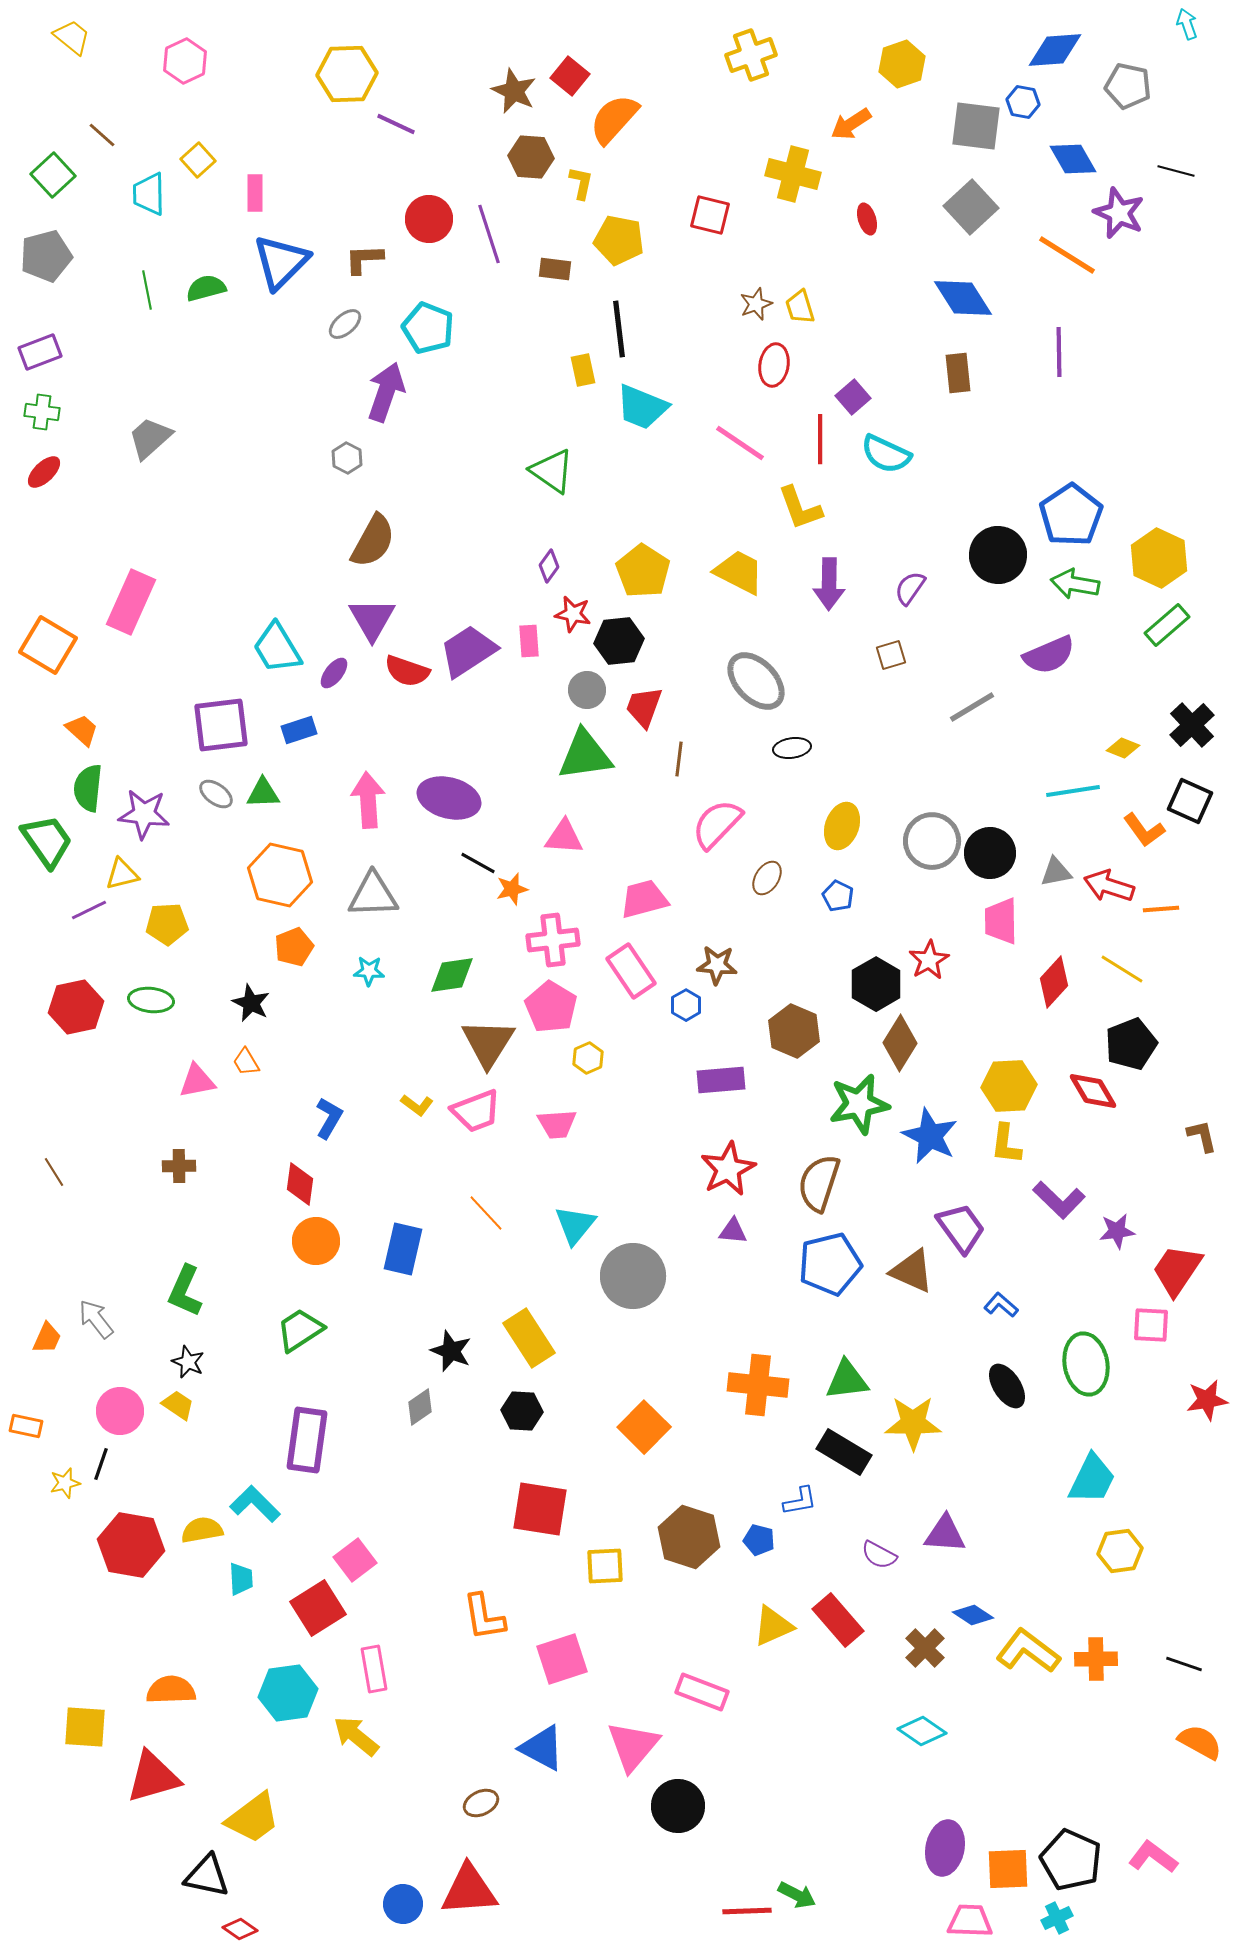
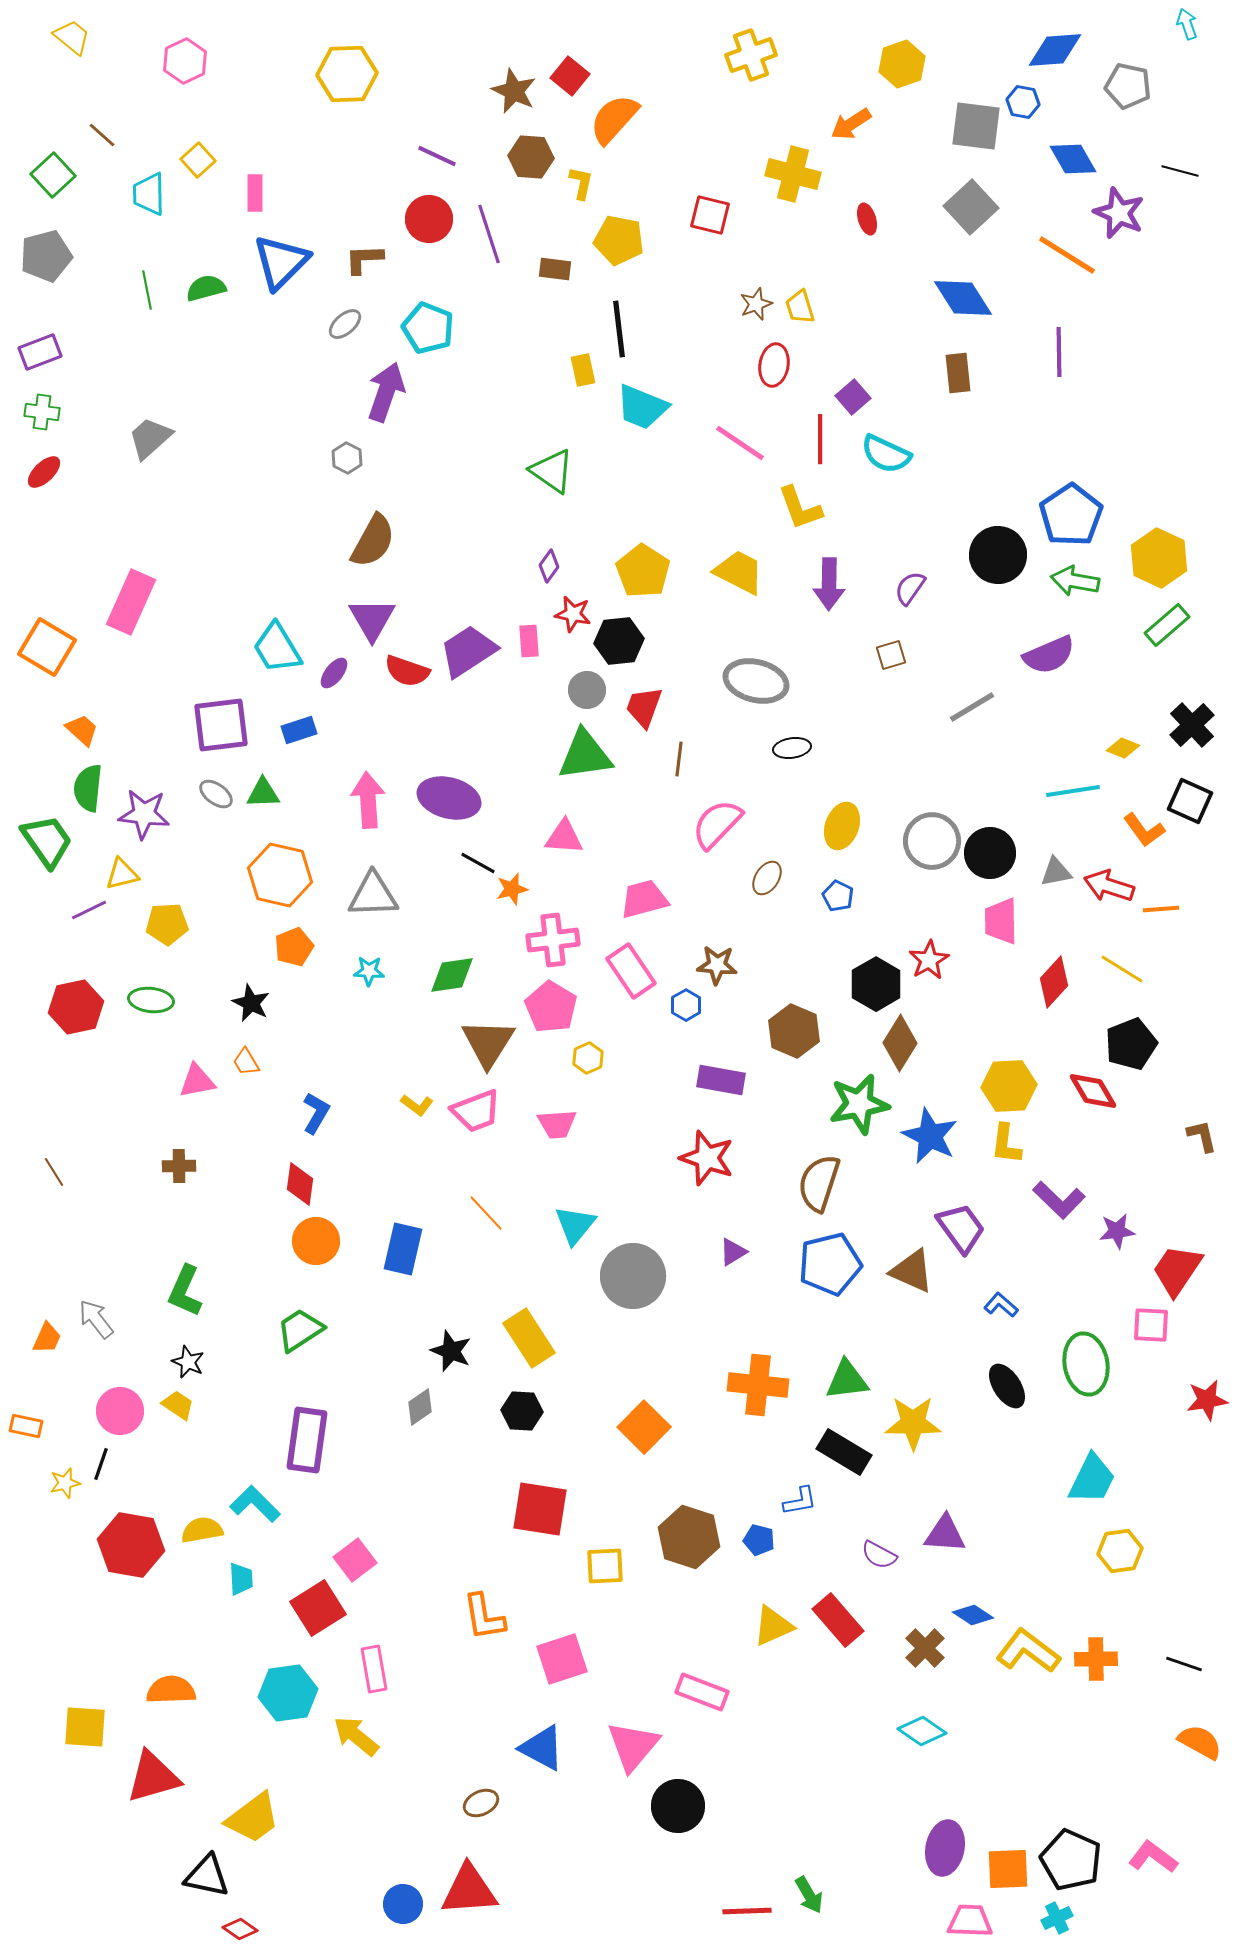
purple line at (396, 124): moved 41 px right, 32 px down
black line at (1176, 171): moved 4 px right
green arrow at (1075, 584): moved 3 px up
orange square at (48, 645): moved 1 px left, 2 px down
gray ellipse at (756, 681): rotated 32 degrees counterclockwise
purple rectangle at (721, 1080): rotated 15 degrees clockwise
blue L-shape at (329, 1118): moved 13 px left, 5 px up
red star at (728, 1169): moved 21 px left, 11 px up; rotated 26 degrees counterclockwise
purple triangle at (733, 1231): moved 21 px down; rotated 36 degrees counterclockwise
green arrow at (797, 1895): moved 12 px right; rotated 33 degrees clockwise
